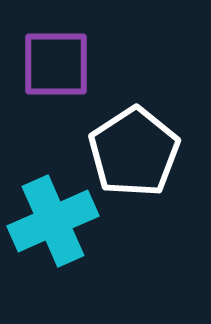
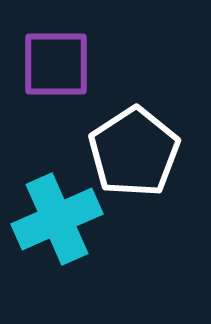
cyan cross: moved 4 px right, 2 px up
